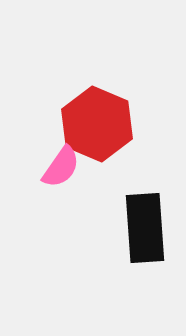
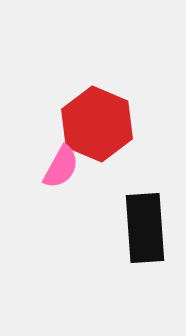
pink semicircle: rotated 6 degrees counterclockwise
